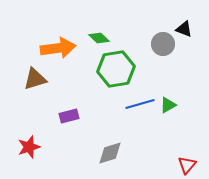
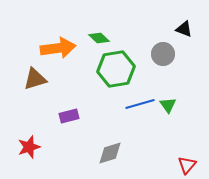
gray circle: moved 10 px down
green triangle: rotated 36 degrees counterclockwise
